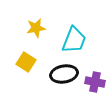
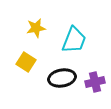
black ellipse: moved 2 px left, 4 px down
purple cross: rotated 24 degrees counterclockwise
